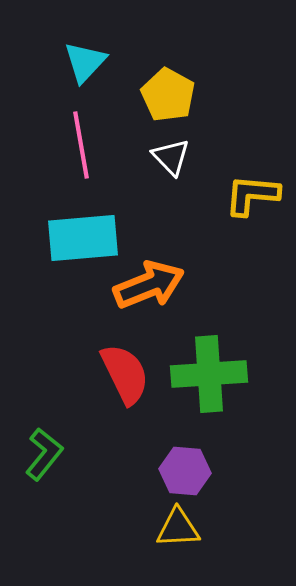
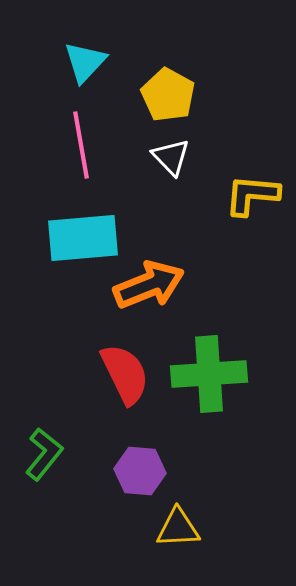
purple hexagon: moved 45 px left
